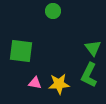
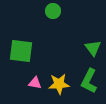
green L-shape: moved 6 px down
